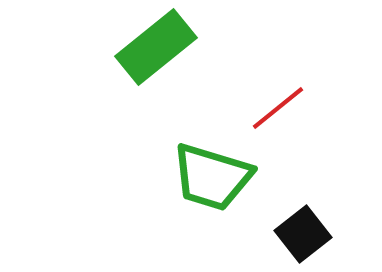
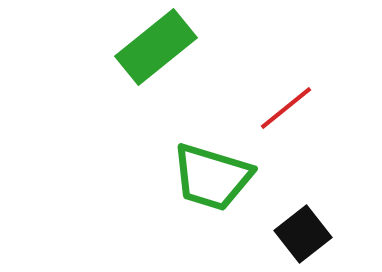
red line: moved 8 px right
